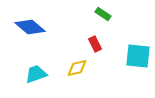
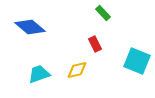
green rectangle: moved 1 px up; rotated 14 degrees clockwise
cyan square: moved 1 px left, 5 px down; rotated 16 degrees clockwise
yellow diamond: moved 2 px down
cyan trapezoid: moved 3 px right
